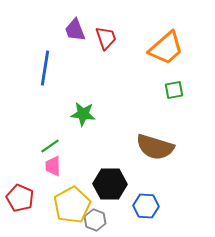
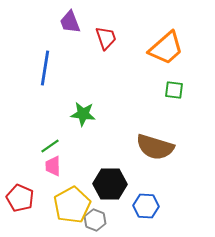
purple trapezoid: moved 5 px left, 8 px up
green square: rotated 18 degrees clockwise
